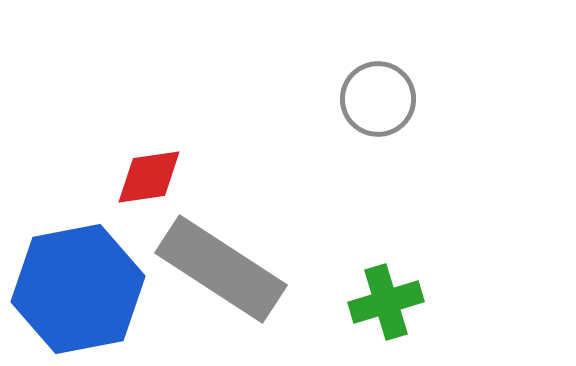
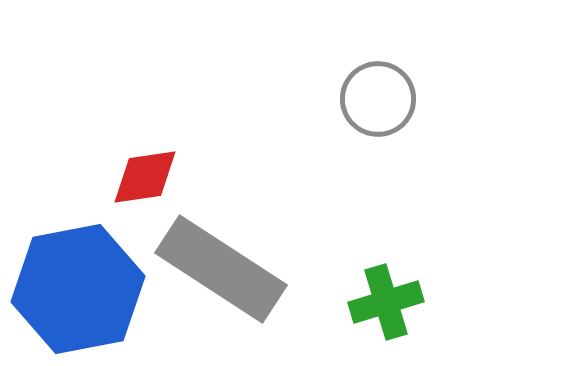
red diamond: moved 4 px left
